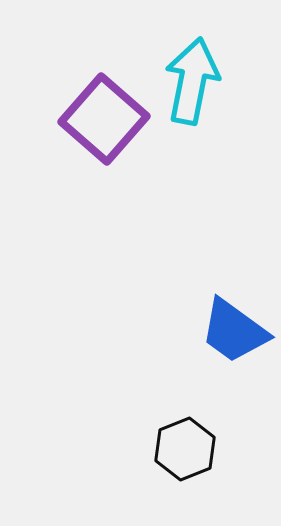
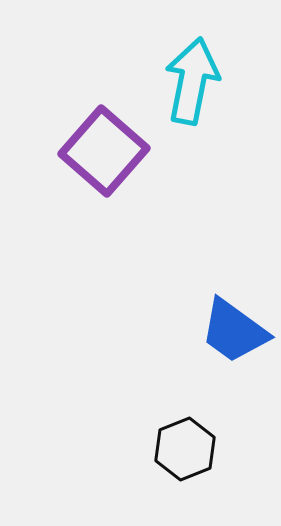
purple square: moved 32 px down
